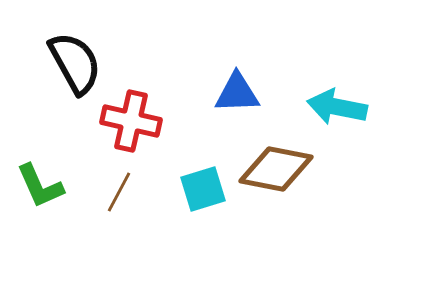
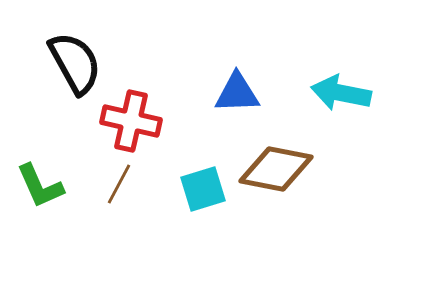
cyan arrow: moved 4 px right, 14 px up
brown line: moved 8 px up
